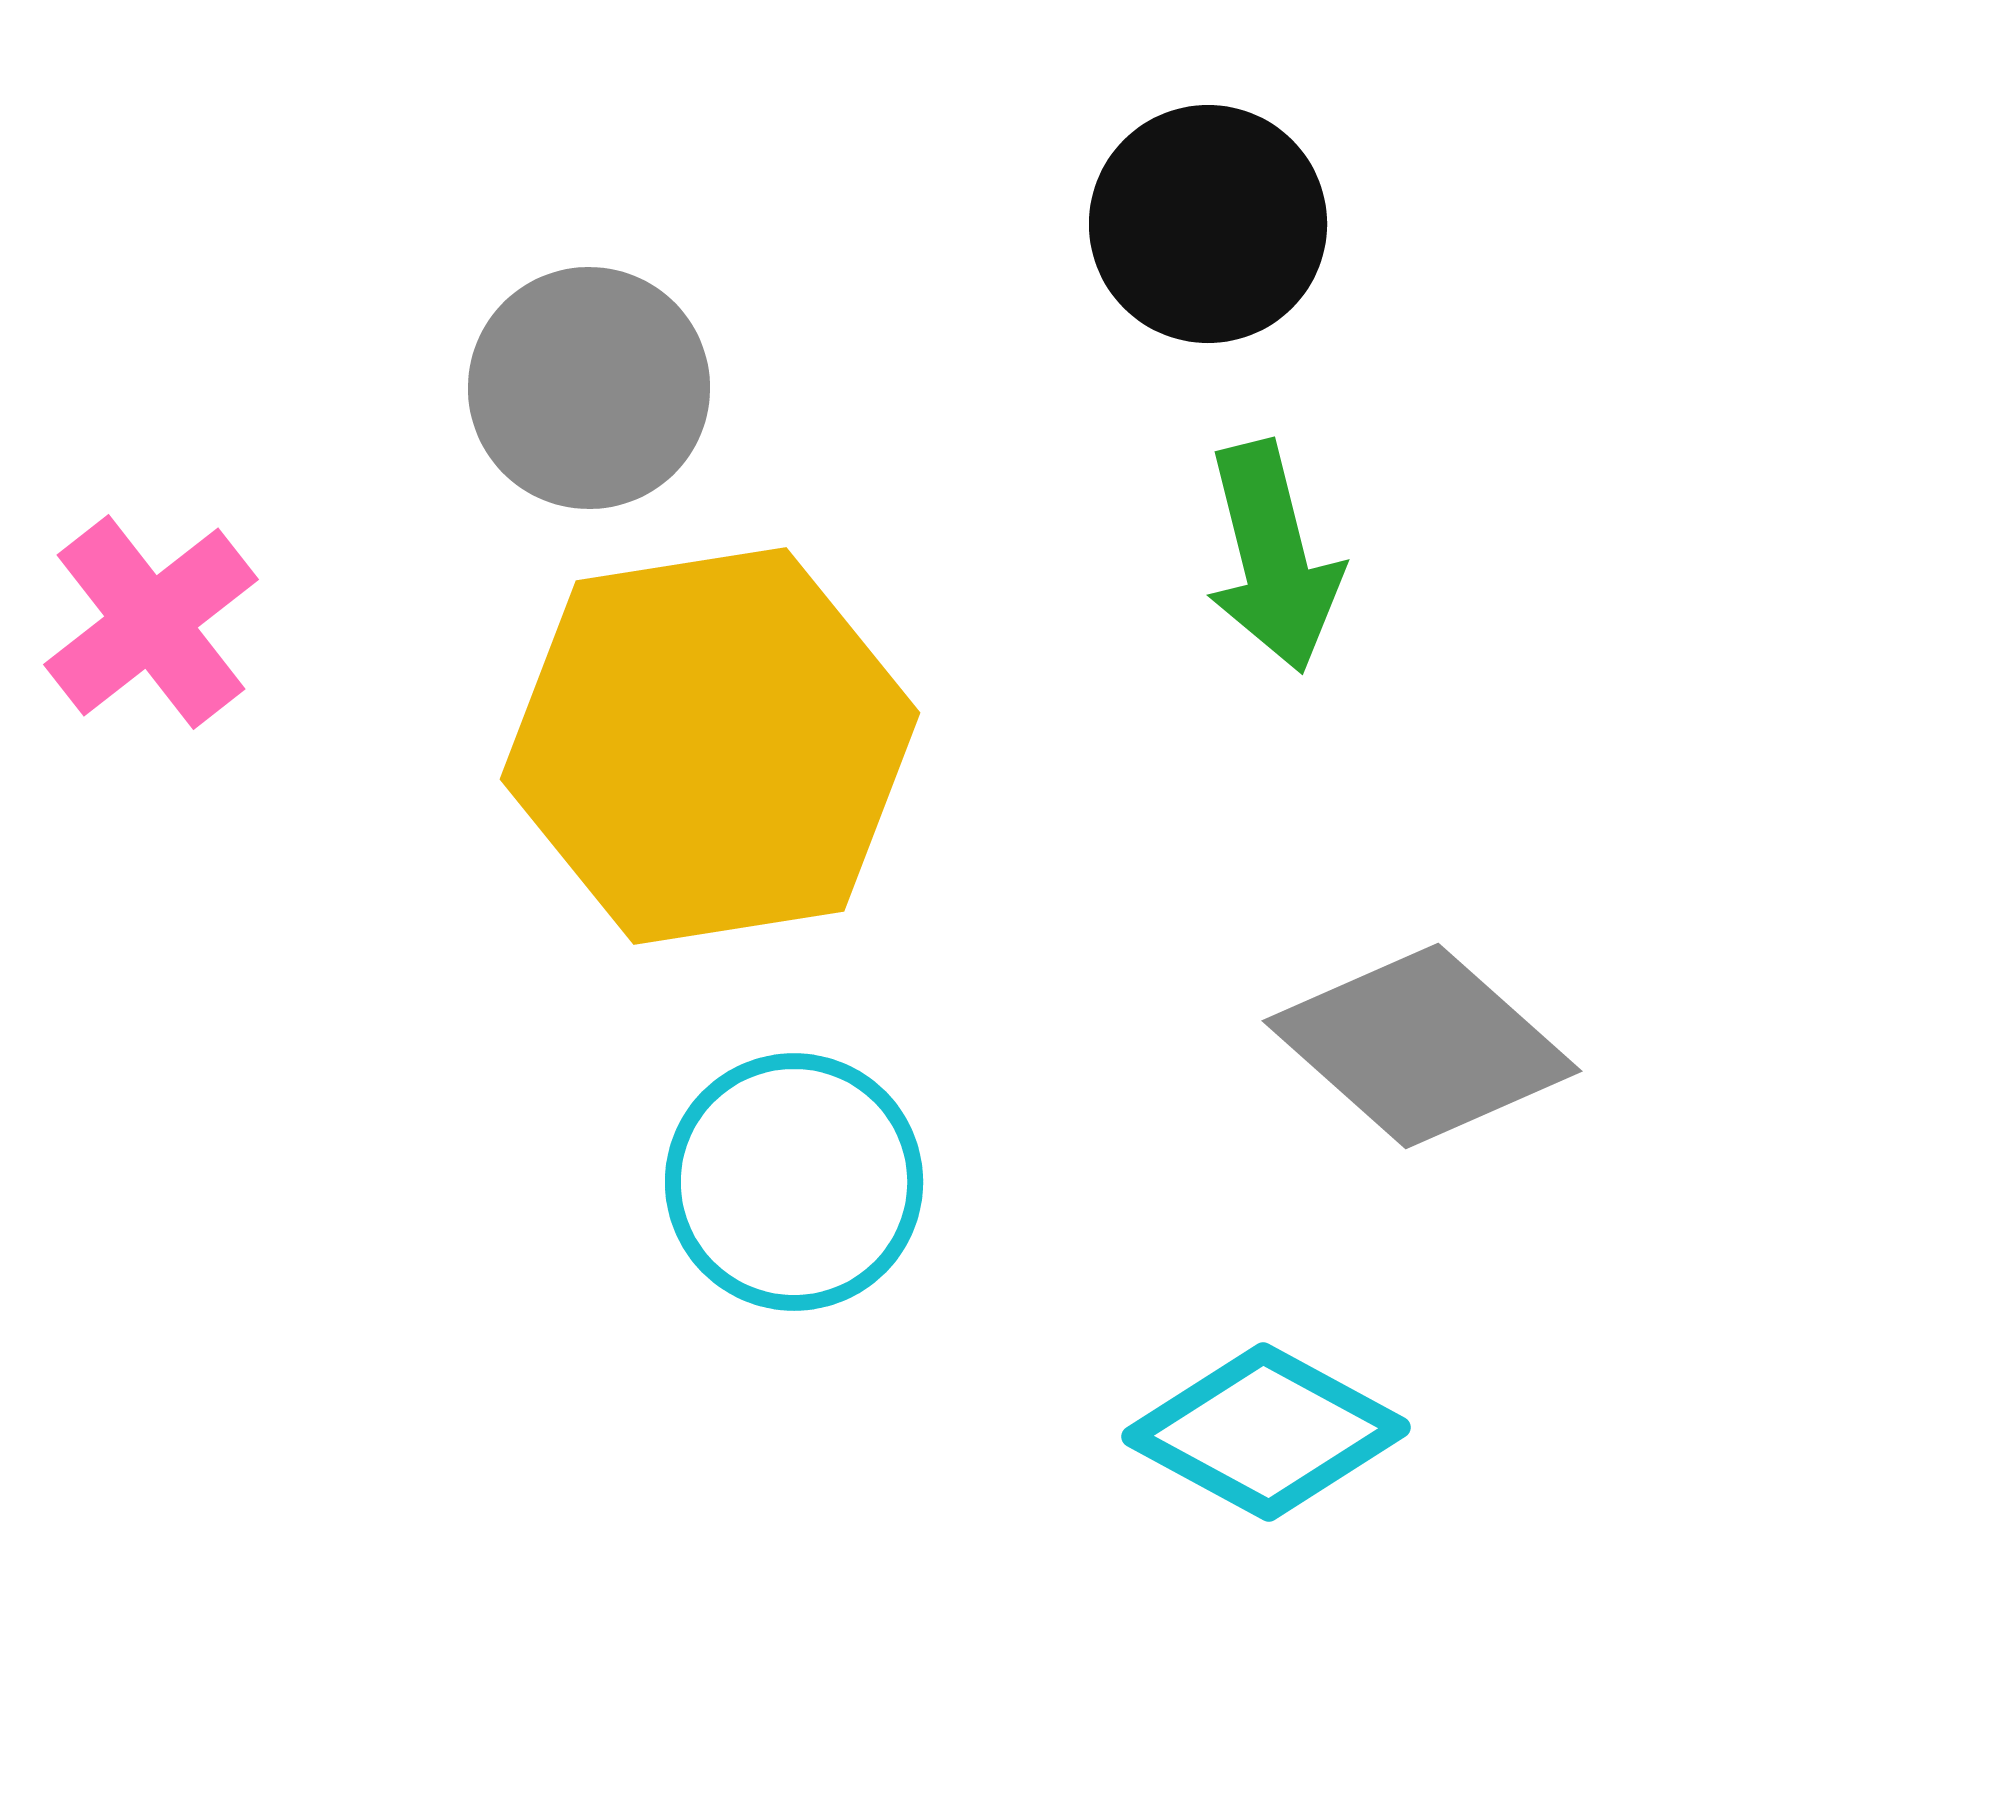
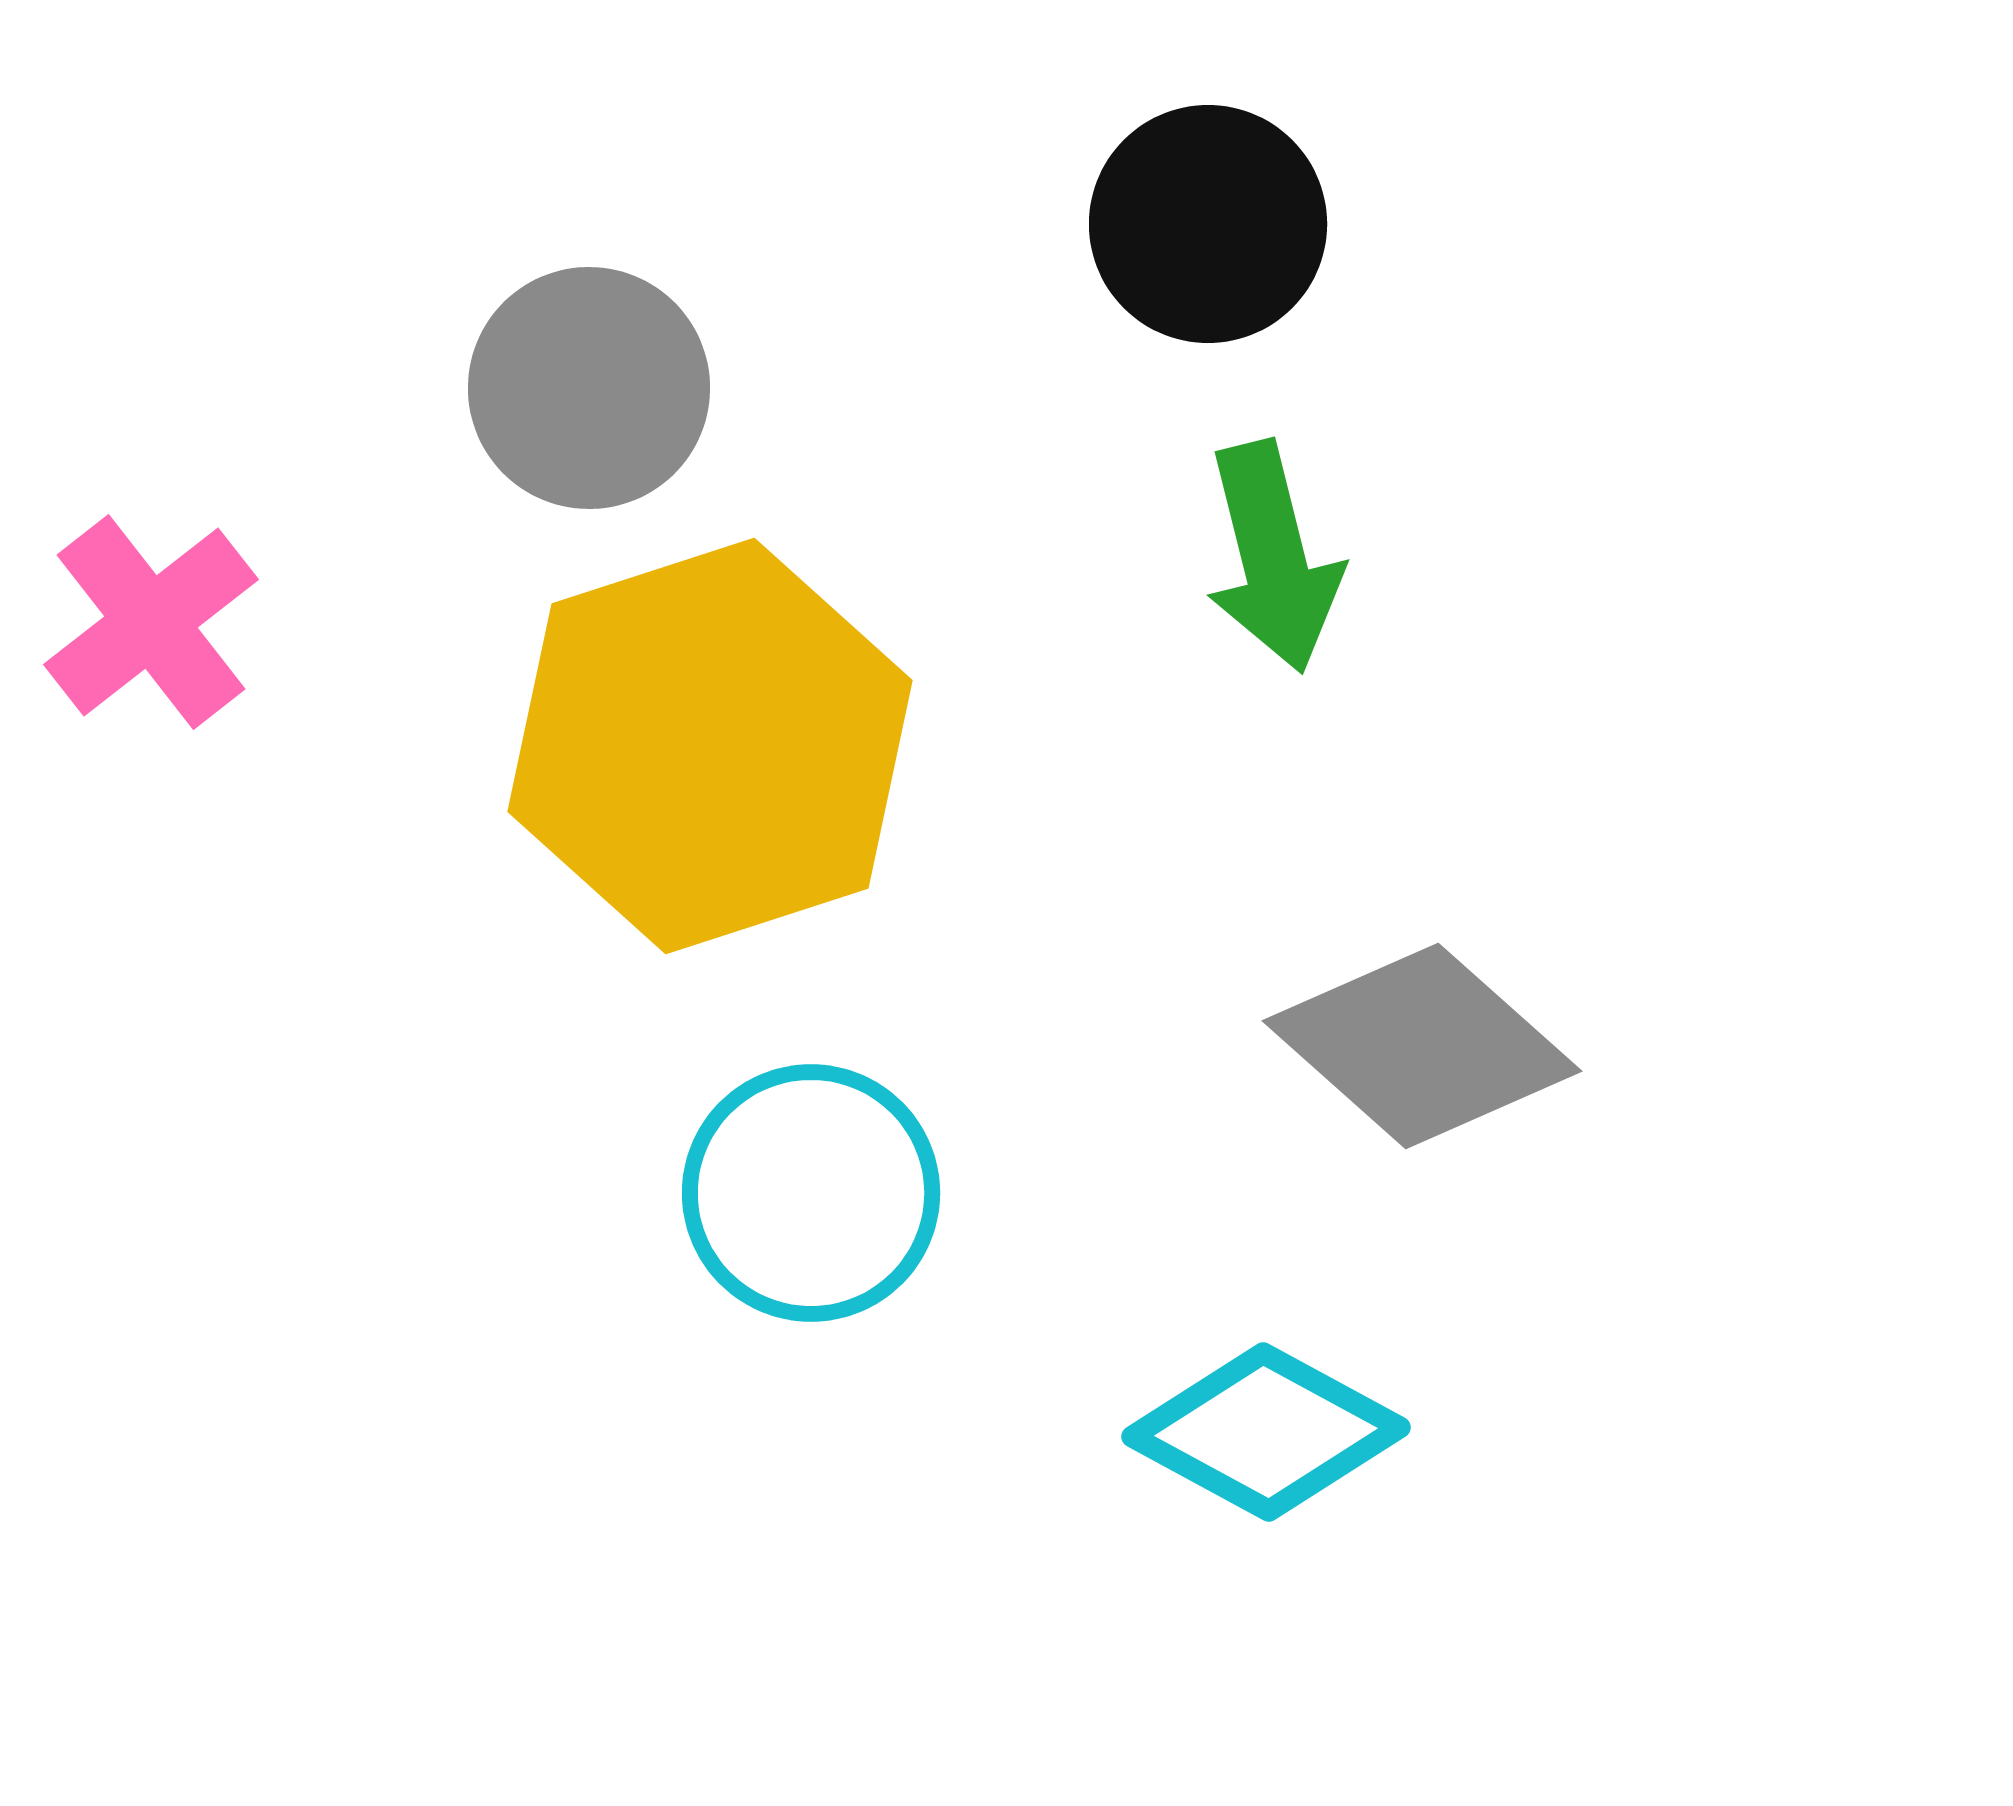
yellow hexagon: rotated 9 degrees counterclockwise
cyan circle: moved 17 px right, 11 px down
